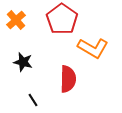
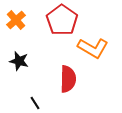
red pentagon: moved 1 px down
black star: moved 4 px left, 1 px up
black line: moved 2 px right, 3 px down
